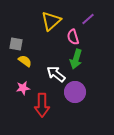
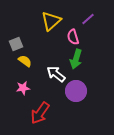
gray square: rotated 32 degrees counterclockwise
purple circle: moved 1 px right, 1 px up
red arrow: moved 2 px left, 8 px down; rotated 35 degrees clockwise
